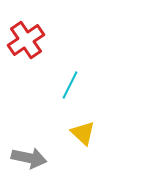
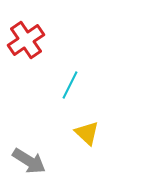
yellow triangle: moved 4 px right
gray arrow: moved 3 px down; rotated 20 degrees clockwise
